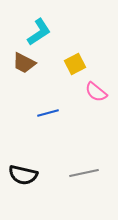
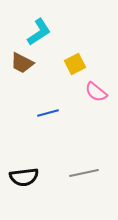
brown trapezoid: moved 2 px left
black semicircle: moved 1 px right, 2 px down; rotated 20 degrees counterclockwise
